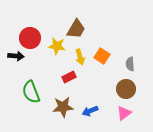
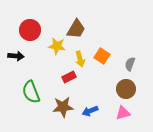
red circle: moved 8 px up
yellow arrow: moved 2 px down
gray semicircle: rotated 24 degrees clockwise
pink triangle: moved 1 px left; rotated 21 degrees clockwise
